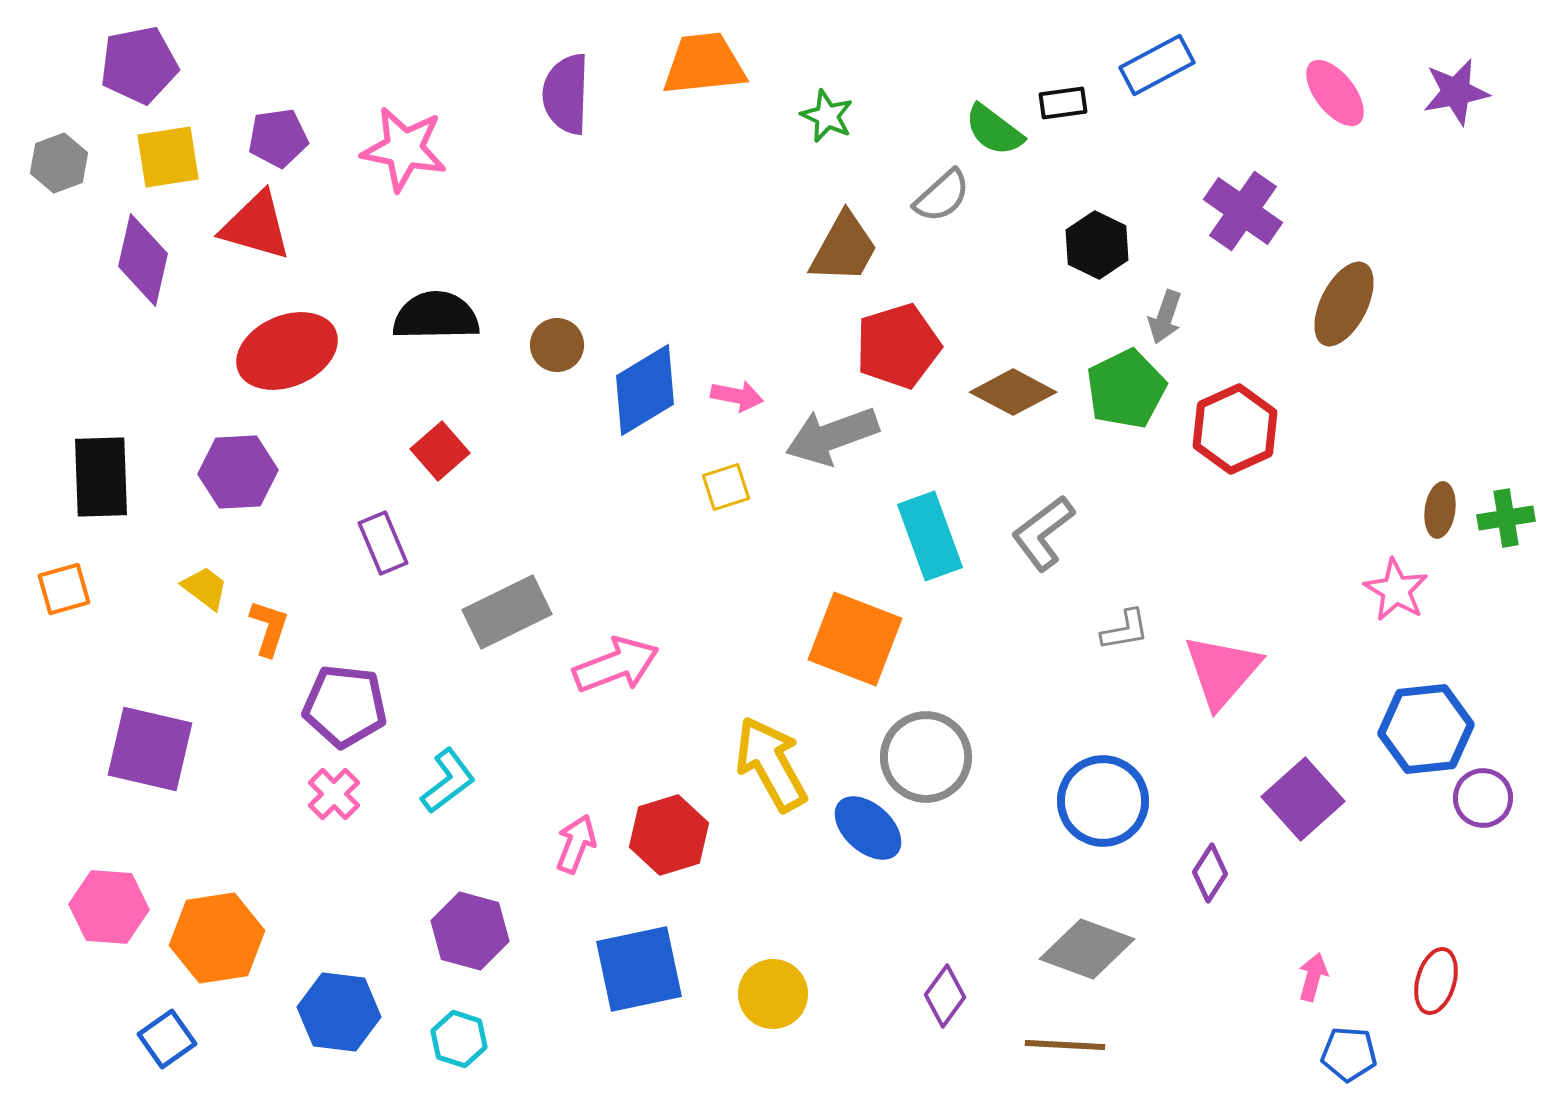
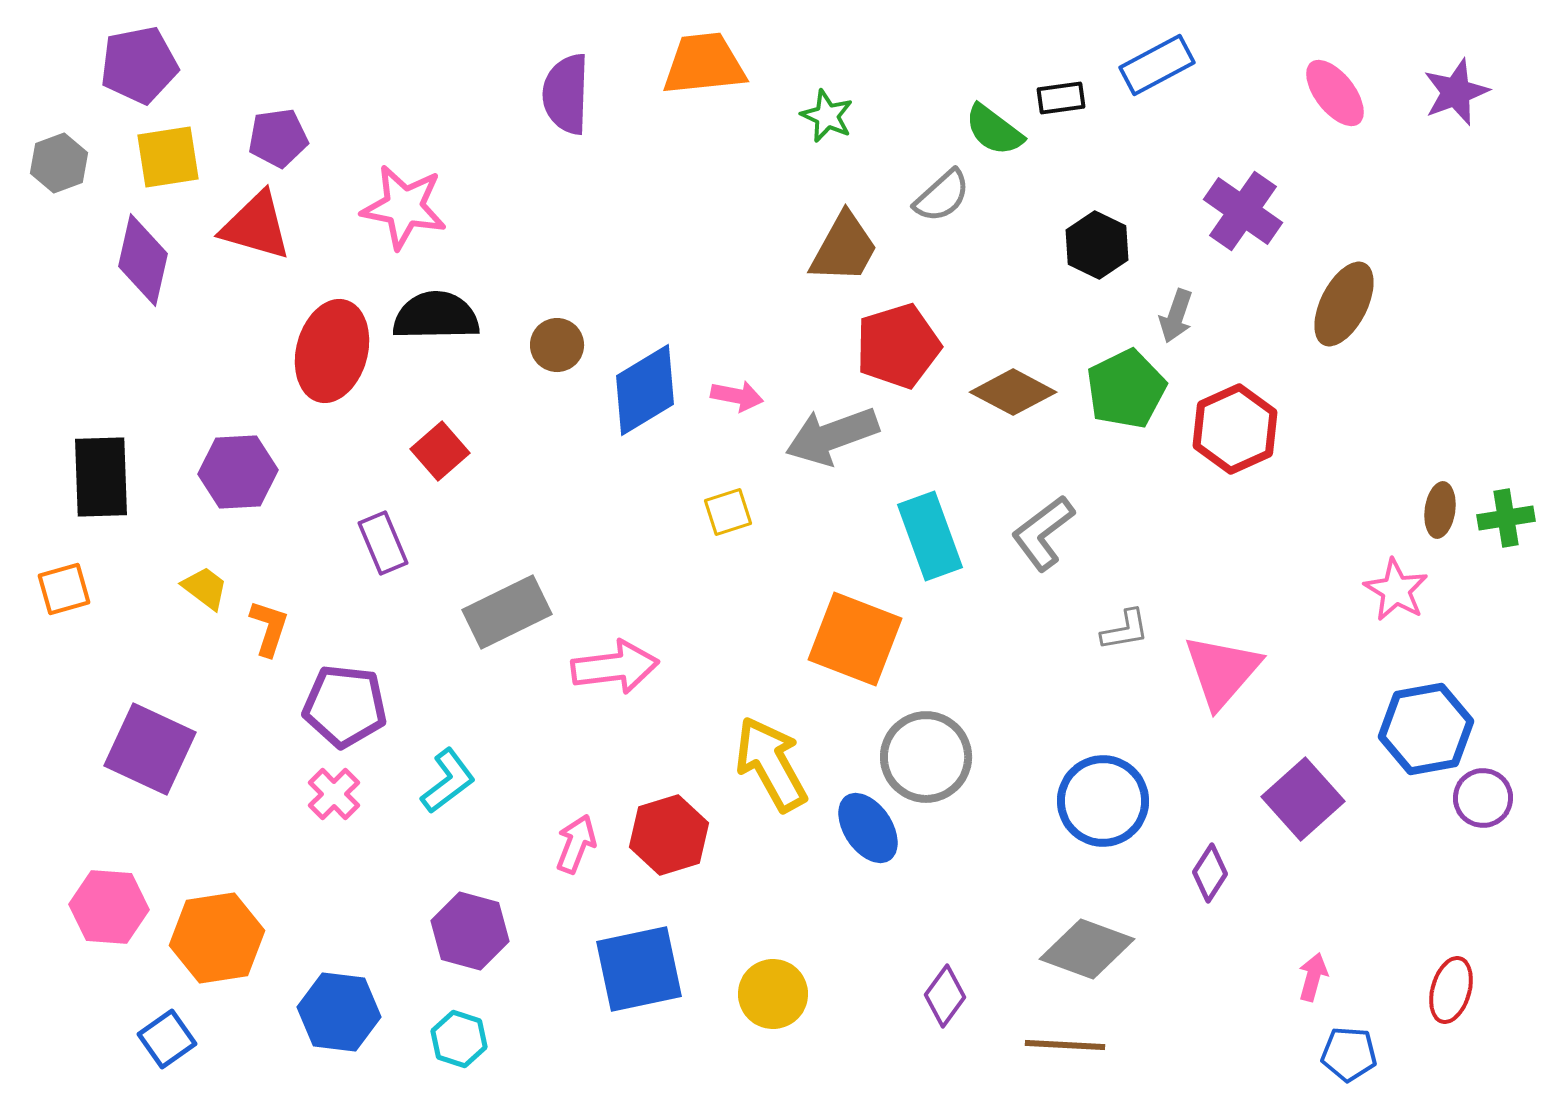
purple star at (1456, 92): rotated 10 degrees counterclockwise
black rectangle at (1063, 103): moved 2 px left, 5 px up
pink star at (404, 149): moved 58 px down
gray arrow at (1165, 317): moved 11 px right, 1 px up
red ellipse at (287, 351): moved 45 px right; rotated 52 degrees counterclockwise
yellow square at (726, 487): moved 2 px right, 25 px down
pink arrow at (616, 665): moved 1 px left, 2 px down; rotated 14 degrees clockwise
blue hexagon at (1426, 729): rotated 4 degrees counterclockwise
purple square at (150, 749): rotated 12 degrees clockwise
blue ellipse at (868, 828): rotated 14 degrees clockwise
red ellipse at (1436, 981): moved 15 px right, 9 px down
